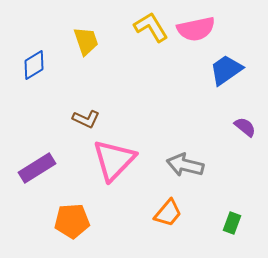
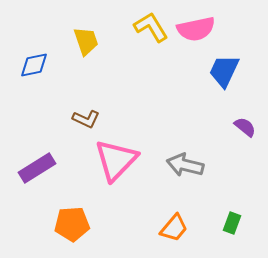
blue diamond: rotated 20 degrees clockwise
blue trapezoid: moved 2 px left, 1 px down; rotated 30 degrees counterclockwise
pink triangle: moved 2 px right
orange trapezoid: moved 6 px right, 15 px down
orange pentagon: moved 3 px down
